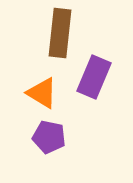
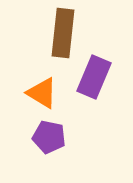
brown rectangle: moved 3 px right
